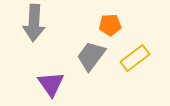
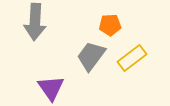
gray arrow: moved 1 px right, 1 px up
yellow rectangle: moved 3 px left
purple triangle: moved 4 px down
